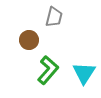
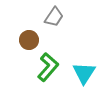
gray trapezoid: rotated 20 degrees clockwise
green L-shape: moved 3 px up
